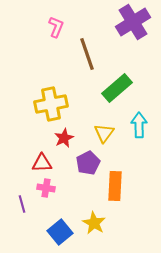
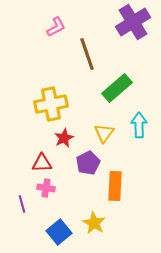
pink L-shape: rotated 40 degrees clockwise
blue square: moved 1 px left
